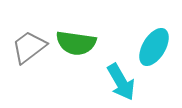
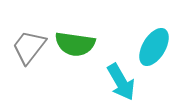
green semicircle: moved 1 px left, 1 px down
gray trapezoid: rotated 15 degrees counterclockwise
